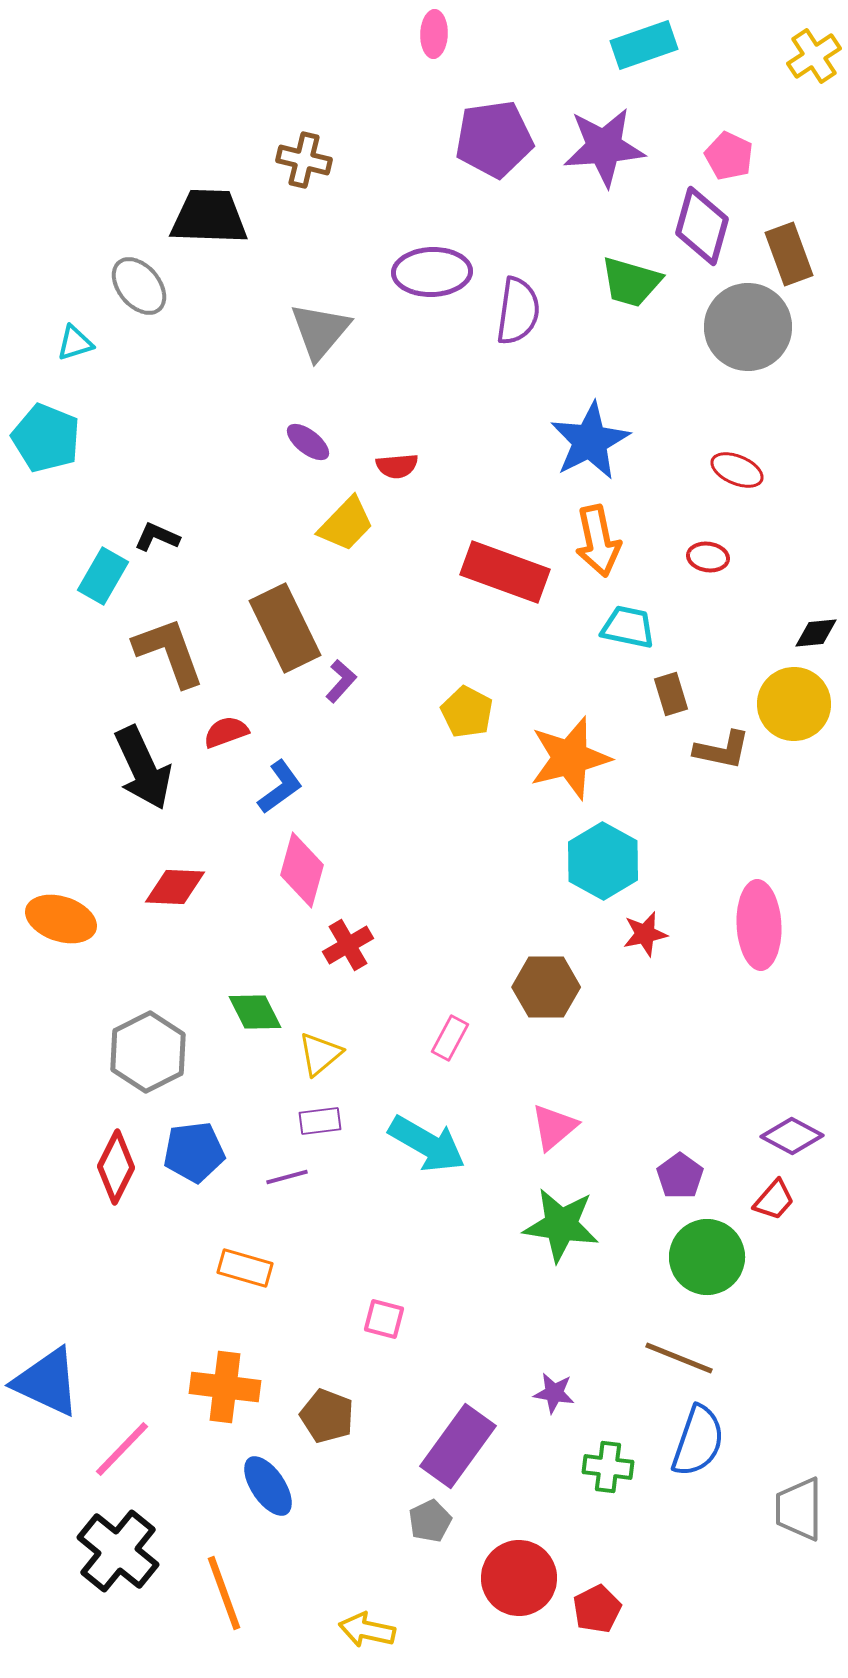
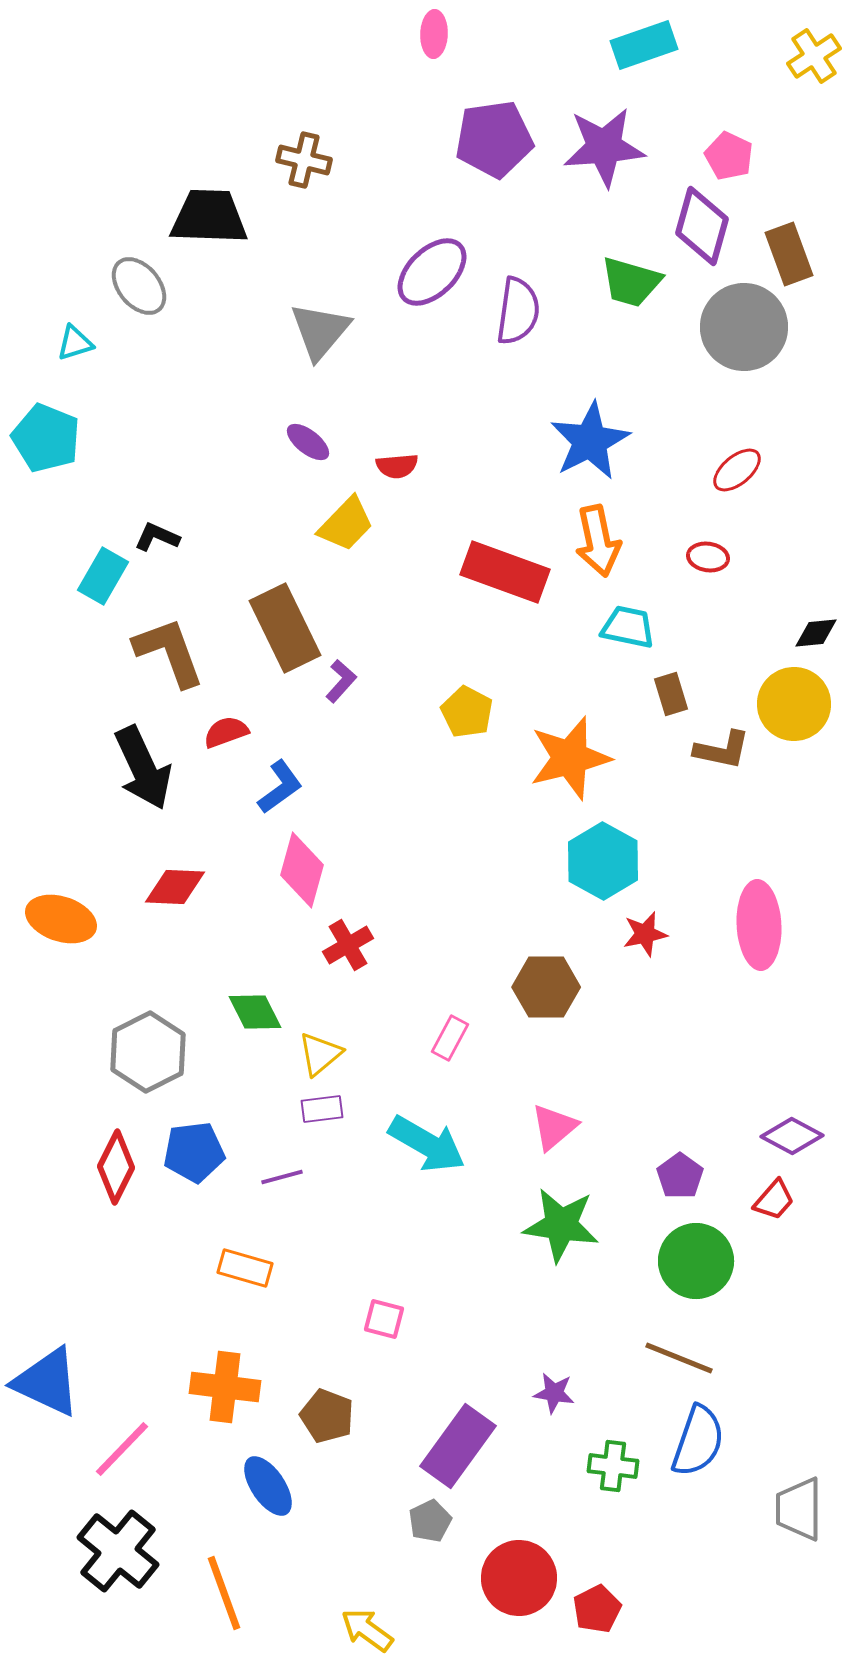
purple ellipse at (432, 272): rotated 42 degrees counterclockwise
gray circle at (748, 327): moved 4 px left
red ellipse at (737, 470): rotated 63 degrees counterclockwise
purple rectangle at (320, 1121): moved 2 px right, 12 px up
purple line at (287, 1177): moved 5 px left
green circle at (707, 1257): moved 11 px left, 4 px down
green cross at (608, 1467): moved 5 px right, 1 px up
yellow arrow at (367, 1630): rotated 24 degrees clockwise
